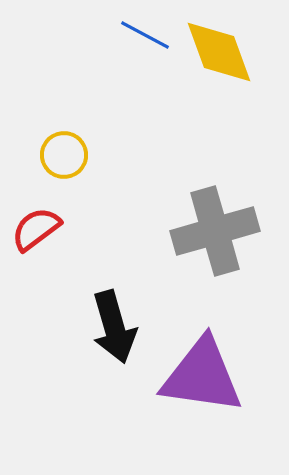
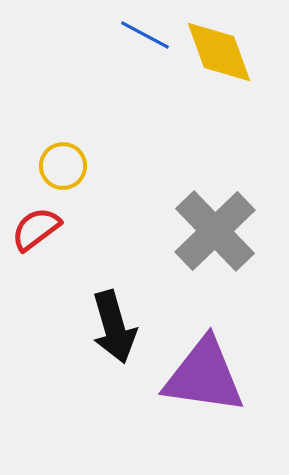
yellow circle: moved 1 px left, 11 px down
gray cross: rotated 28 degrees counterclockwise
purple triangle: moved 2 px right
